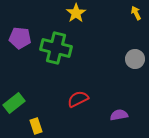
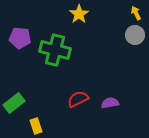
yellow star: moved 3 px right, 1 px down
green cross: moved 1 px left, 2 px down
gray circle: moved 24 px up
purple semicircle: moved 9 px left, 12 px up
